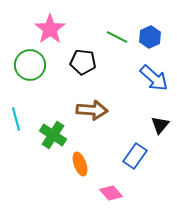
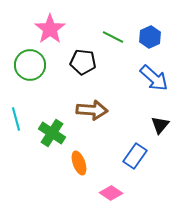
green line: moved 4 px left
green cross: moved 1 px left, 2 px up
orange ellipse: moved 1 px left, 1 px up
pink diamond: rotated 15 degrees counterclockwise
